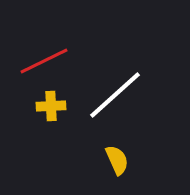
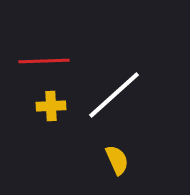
red line: rotated 24 degrees clockwise
white line: moved 1 px left
